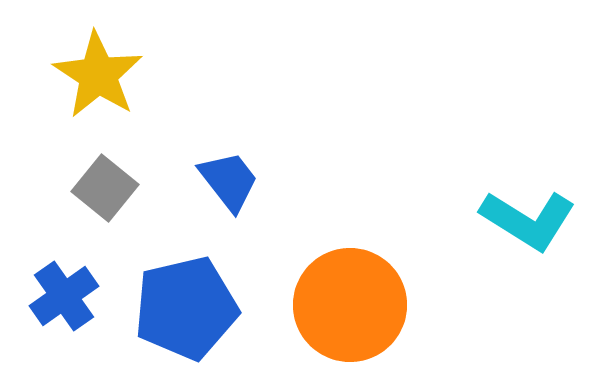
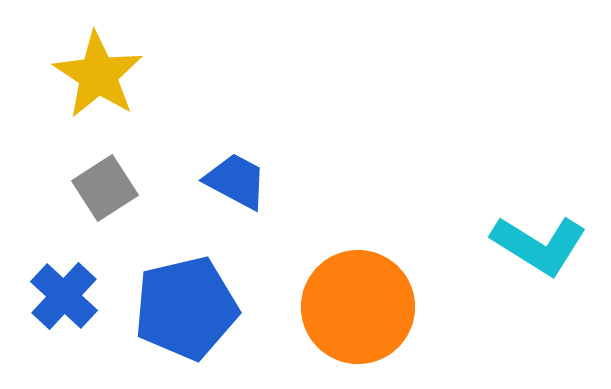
blue trapezoid: moved 7 px right; rotated 24 degrees counterclockwise
gray square: rotated 18 degrees clockwise
cyan L-shape: moved 11 px right, 25 px down
blue cross: rotated 12 degrees counterclockwise
orange circle: moved 8 px right, 2 px down
